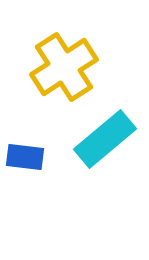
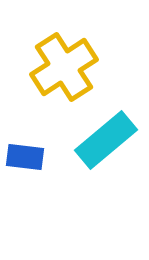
cyan rectangle: moved 1 px right, 1 px down
